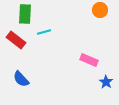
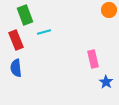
orange circle: moved 9 px right
green rectangle: moved 1 px down; rotated 24 degrees counterclockwise
red rectangle: rotated 30 degrees clockwise
pink rectangle: moved 4 px right, 1 px up; rotated 54 degrees clockwise
blue semicircle: moved 5 px left, 11 px up; rotated 36 degrees clockwise
